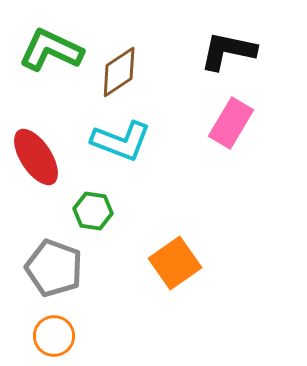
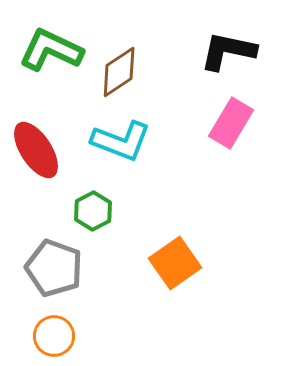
red ellipse: moved 7 px up
green hexagon: rotated 24 degrees clockwise
